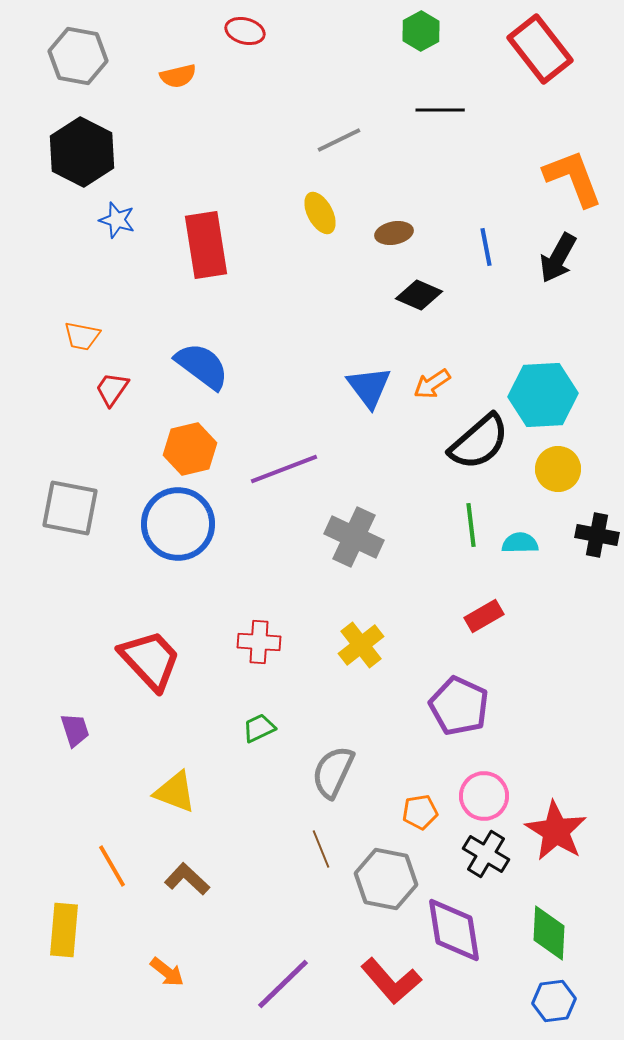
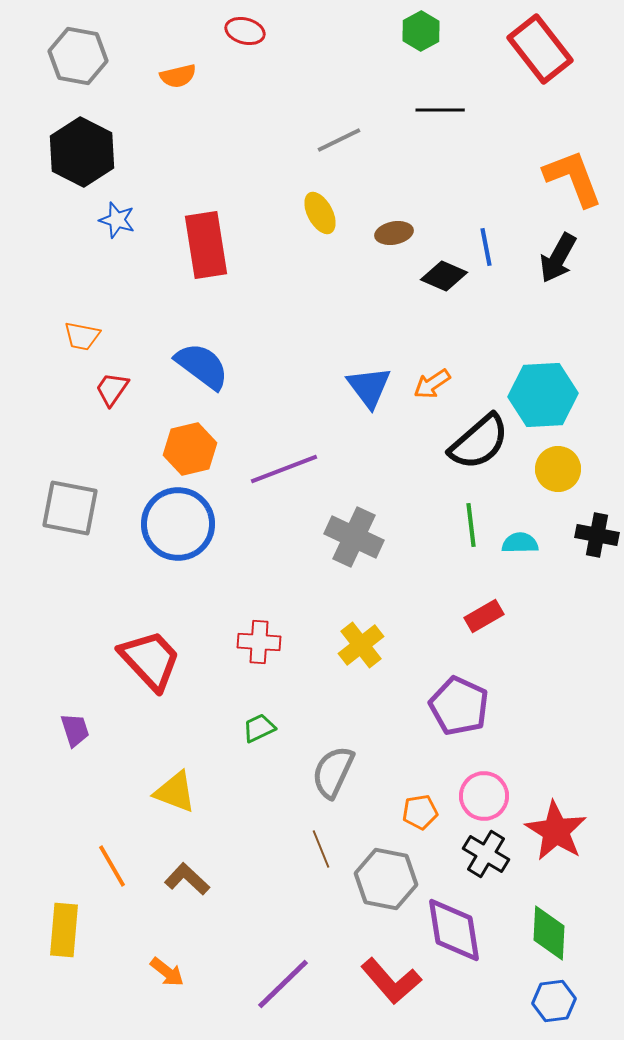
black diamond at (419, 295): moved 25 px right, 19 px up
